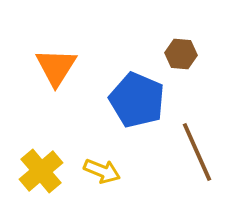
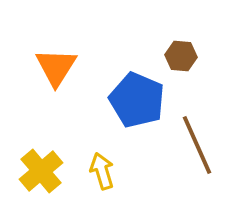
brown hexagon: moved 2 px down
brown line: moved 7 px up
yellow arrow: rotated 129 degrees counterclockwise
